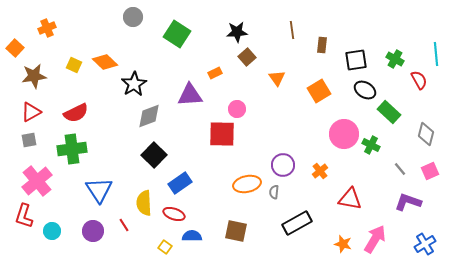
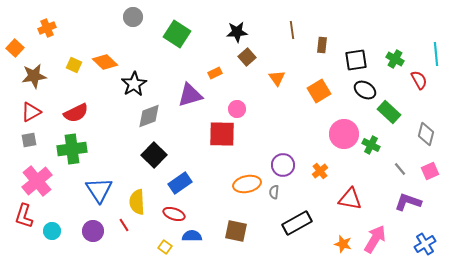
purple triangle at (190, 95): rotated 12 degrees counterclockwise
yellow semicircle at (144, 203): moved 7 px left, 1 px up
